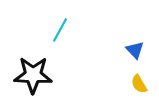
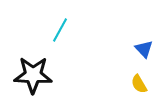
blue triangle: moved 9 px right, 1 px up
